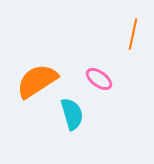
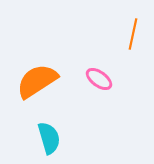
cyan semicircle: moved 23 px left, 24 px down
